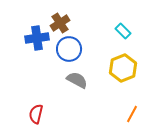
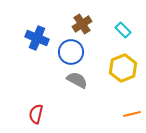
brown cross: moved 22 px right, 1 px down
cyan rectangle: moved 1 px up
blue cross: rotated 30 degrees clockwise
blue circle: moved 2 px right, 3 px down
orange line: rotated 48 degrees clockwise
